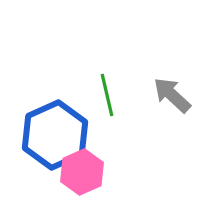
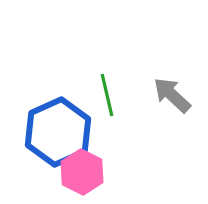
blue hexagon: moved 3 px right, 3 px up
pink hexagon: rotated 9 degrees counterclockwise
